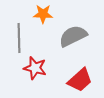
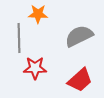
orange star: moved 5 px left
gray semicircle: moved 6 px right
red star: rotated 15 degrees counterclockwise
